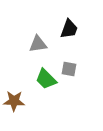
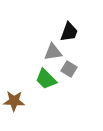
black trapezoid: moved 3 px down
gray triangle: moved 15 px right, 8 px down
gray square: rotated 21 degrees clockwise
